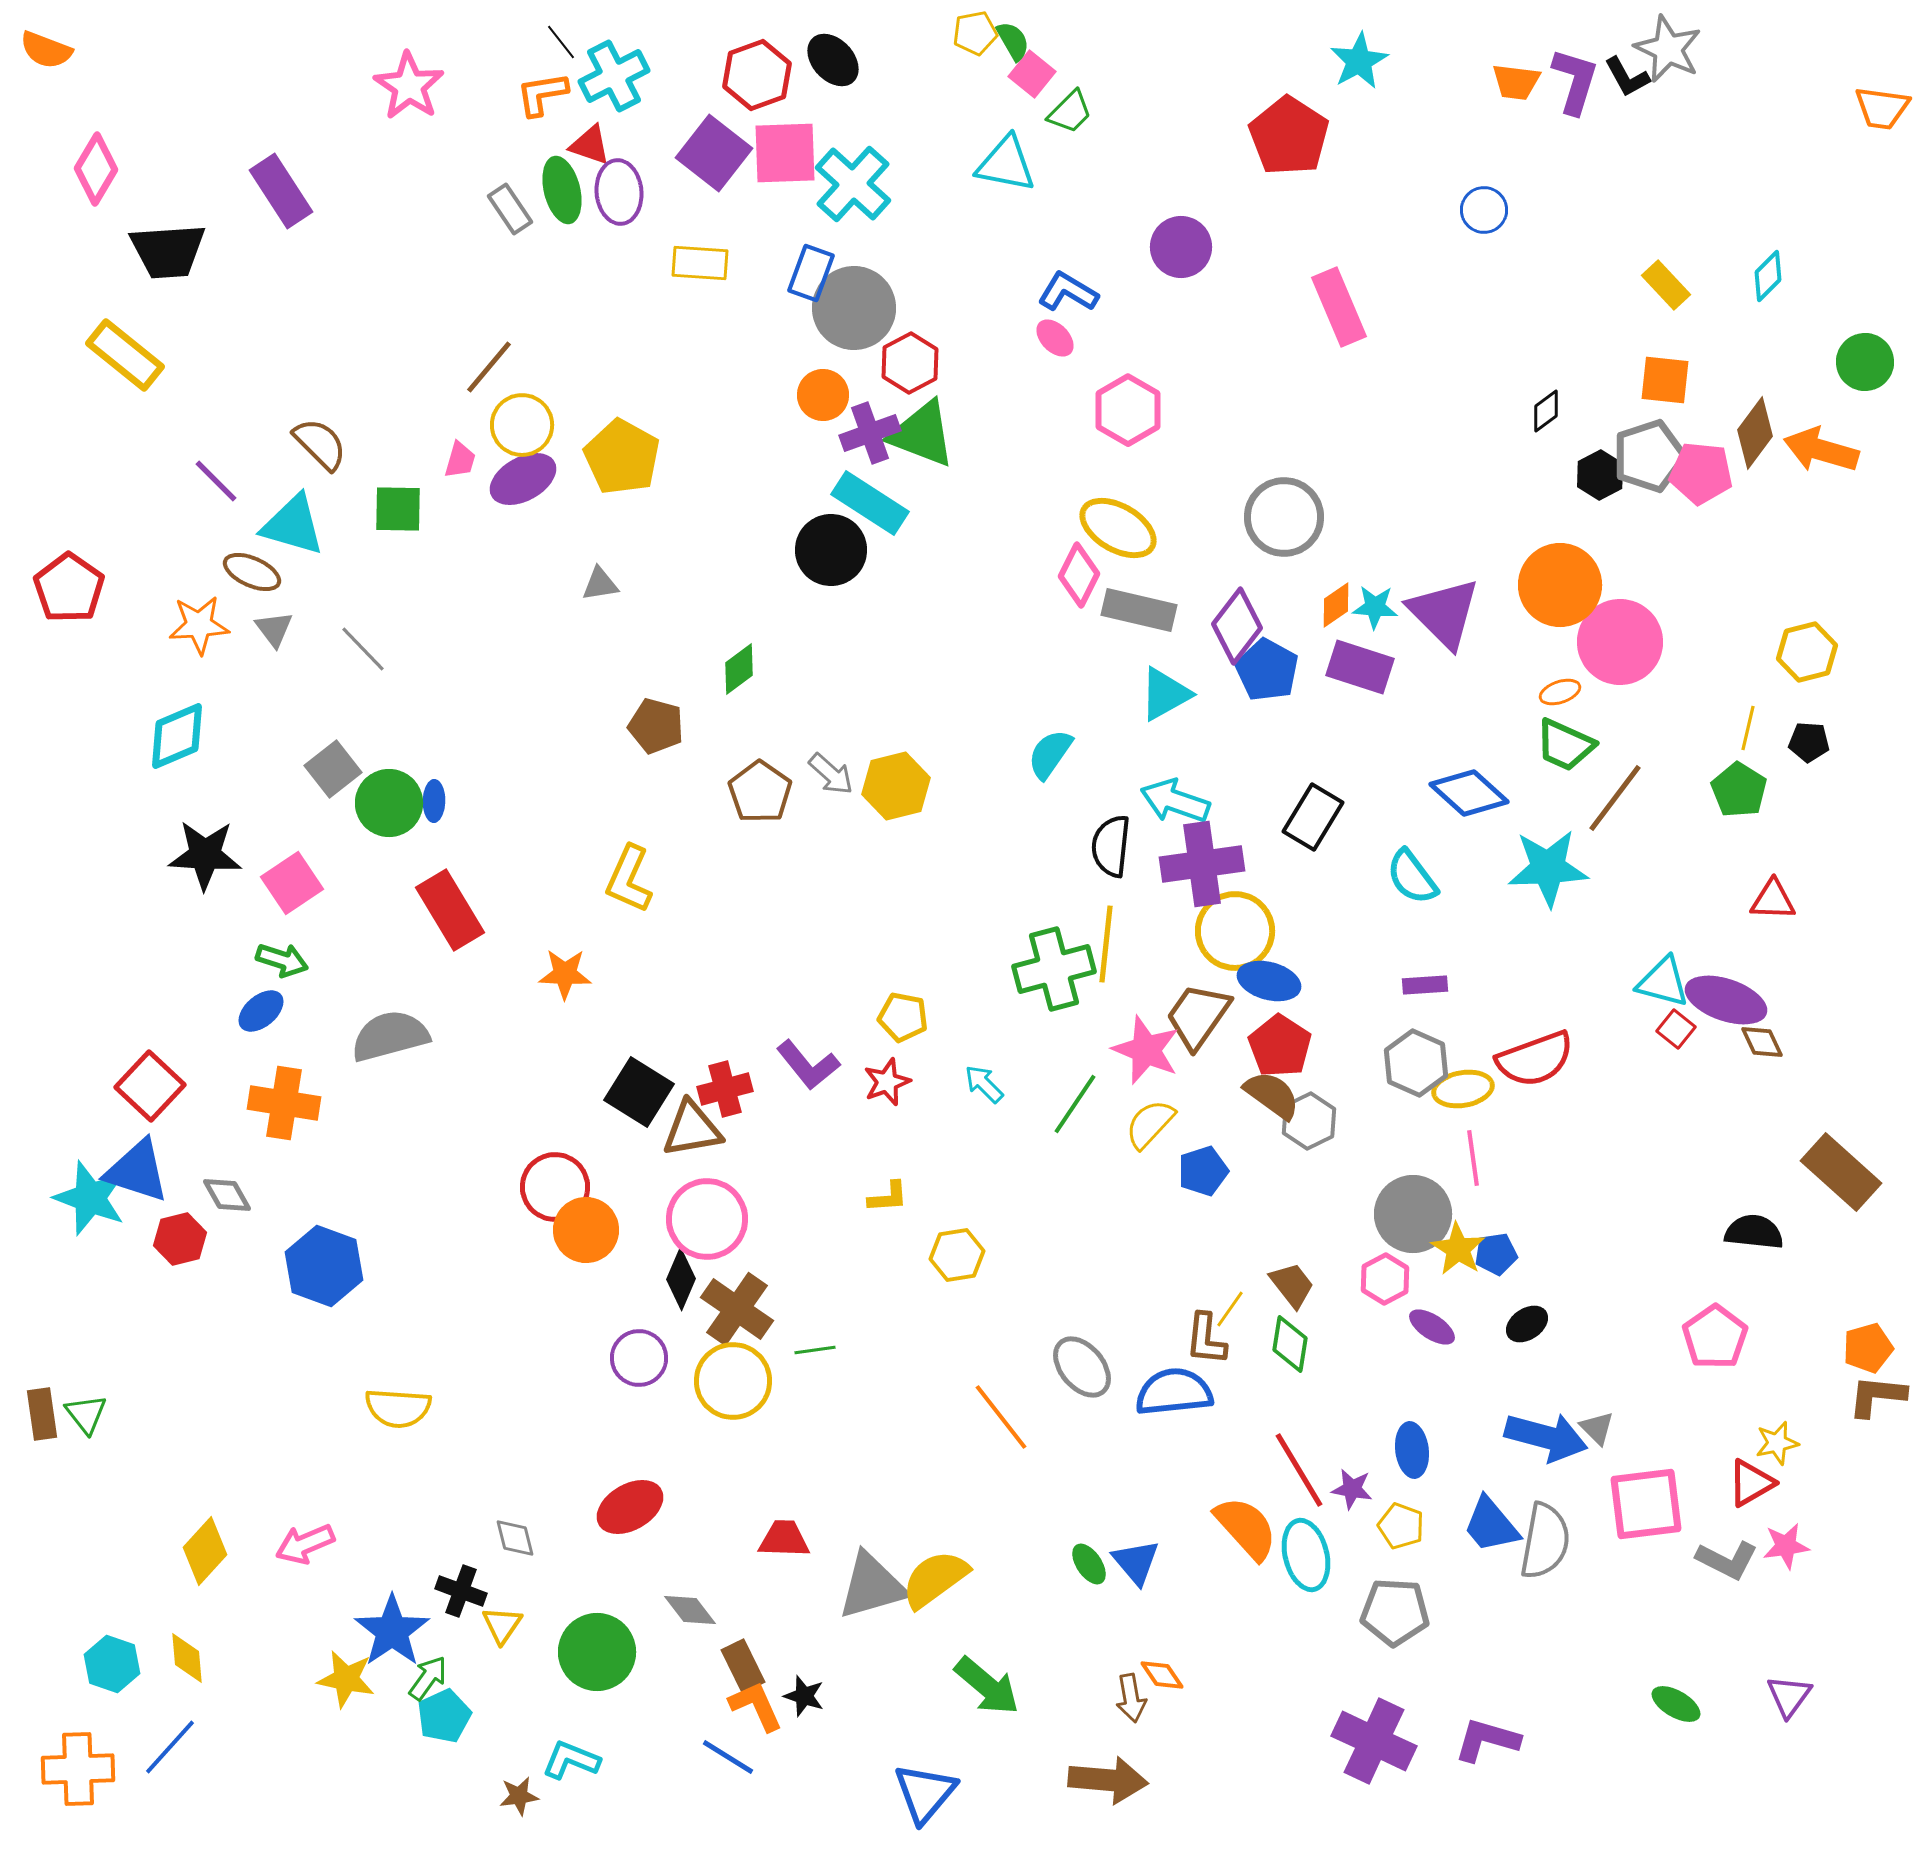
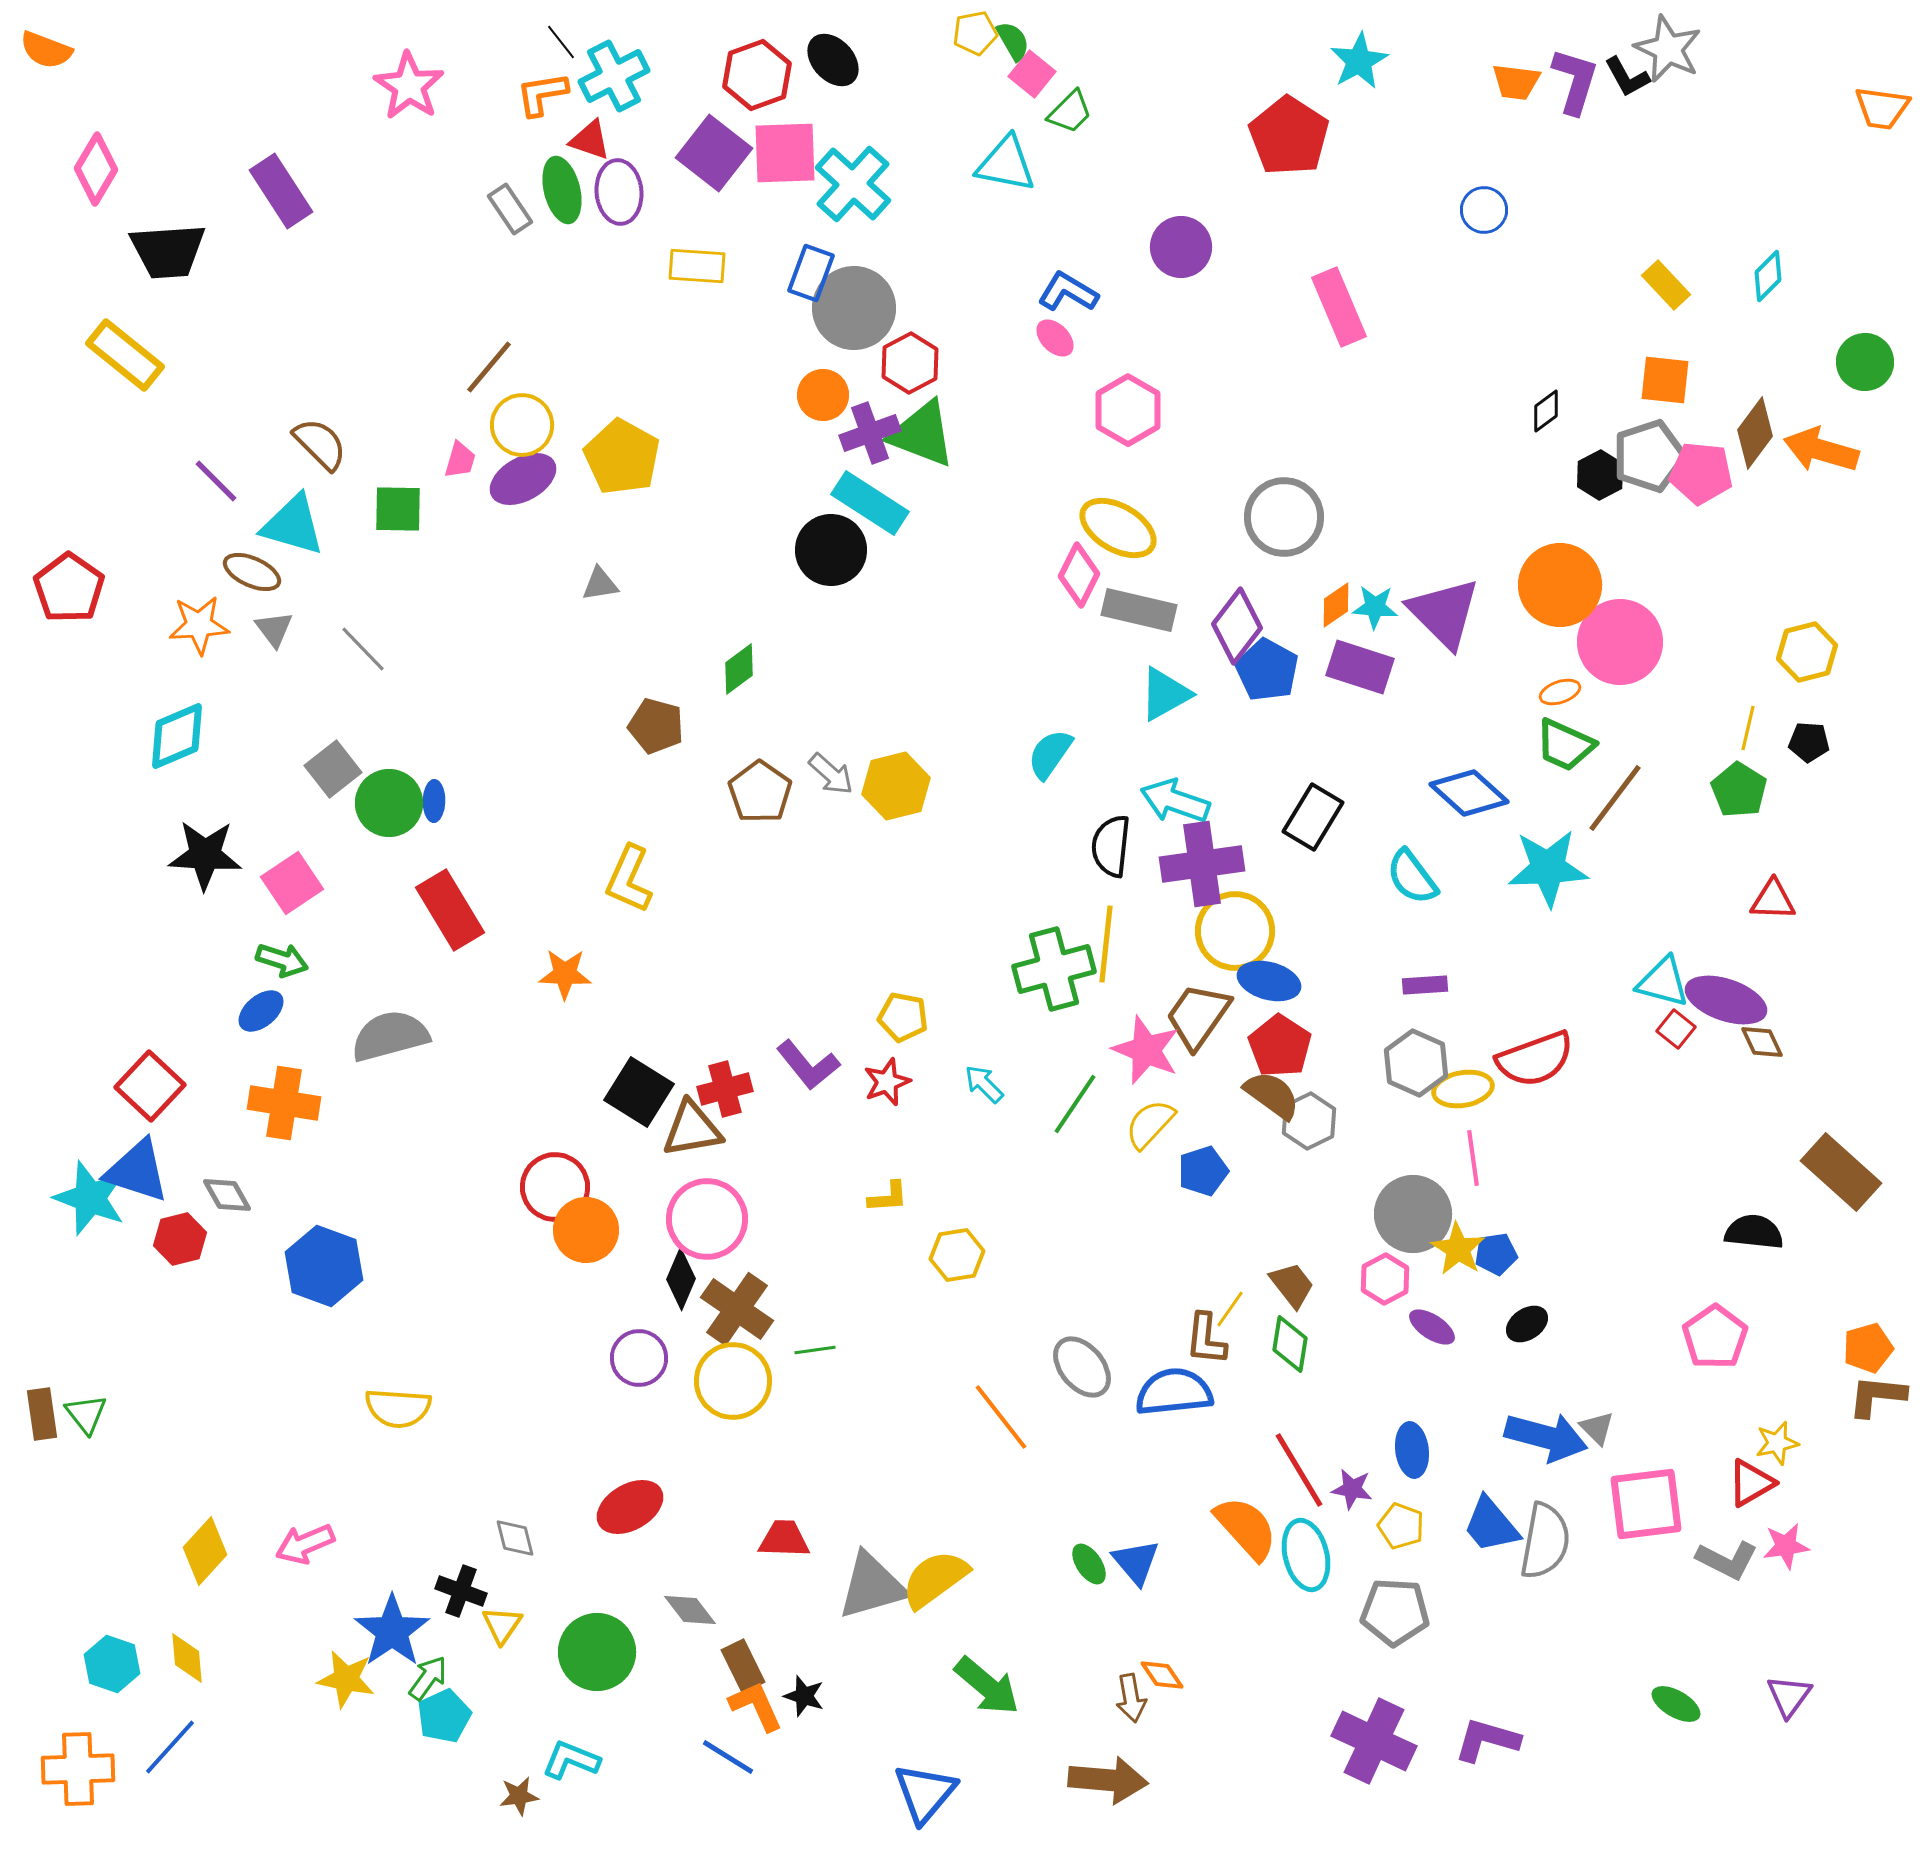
red triangle at (590, 145): moved 5 px up
yellow rectangle at (700, 263): moved 3 px left, 3 px down
